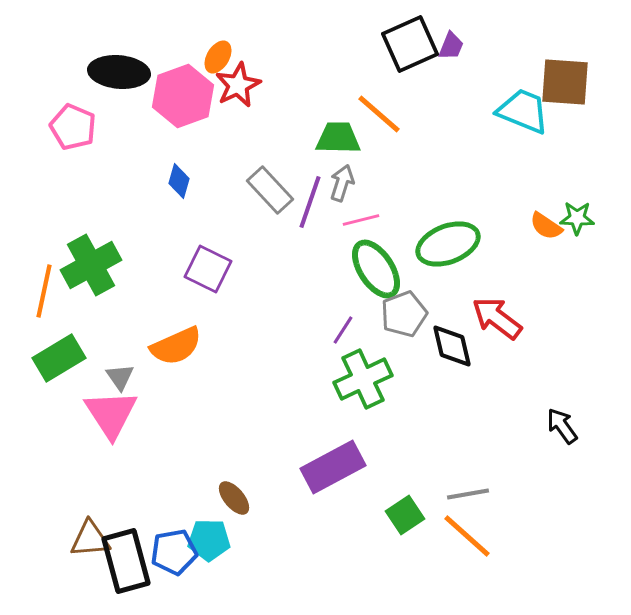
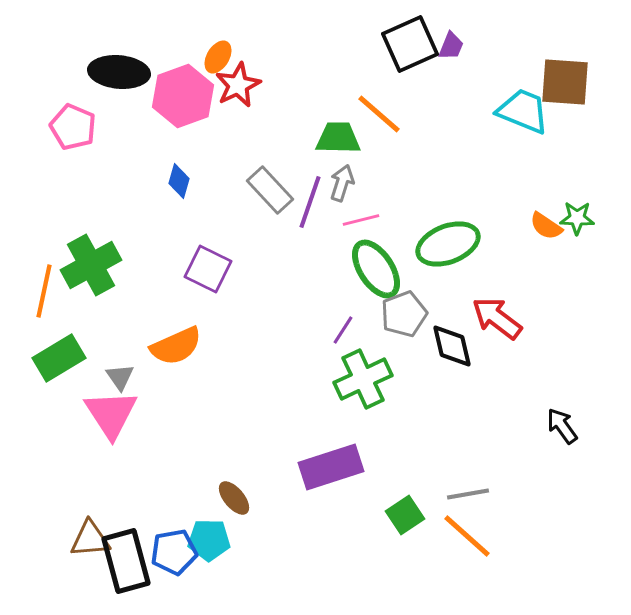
purple rectangle at (333, 467): moved 2 px left; rotated 10 degrees clockwise
